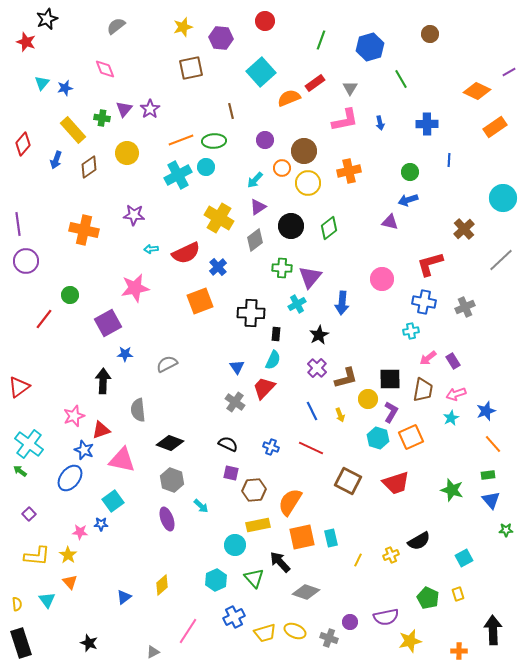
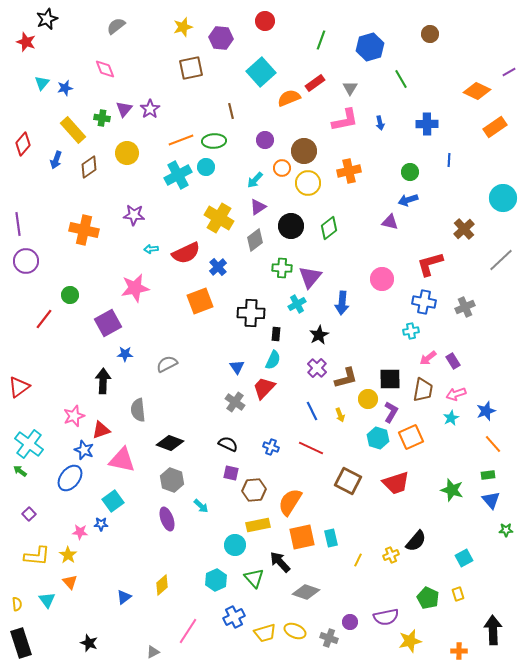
black semicircle at (419, 541): moved 3 px left; rotated 20 degrees counterclockwise
